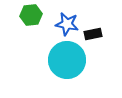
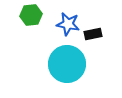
blue star: moved 1 px right
cyan circle: moved 4 px down
